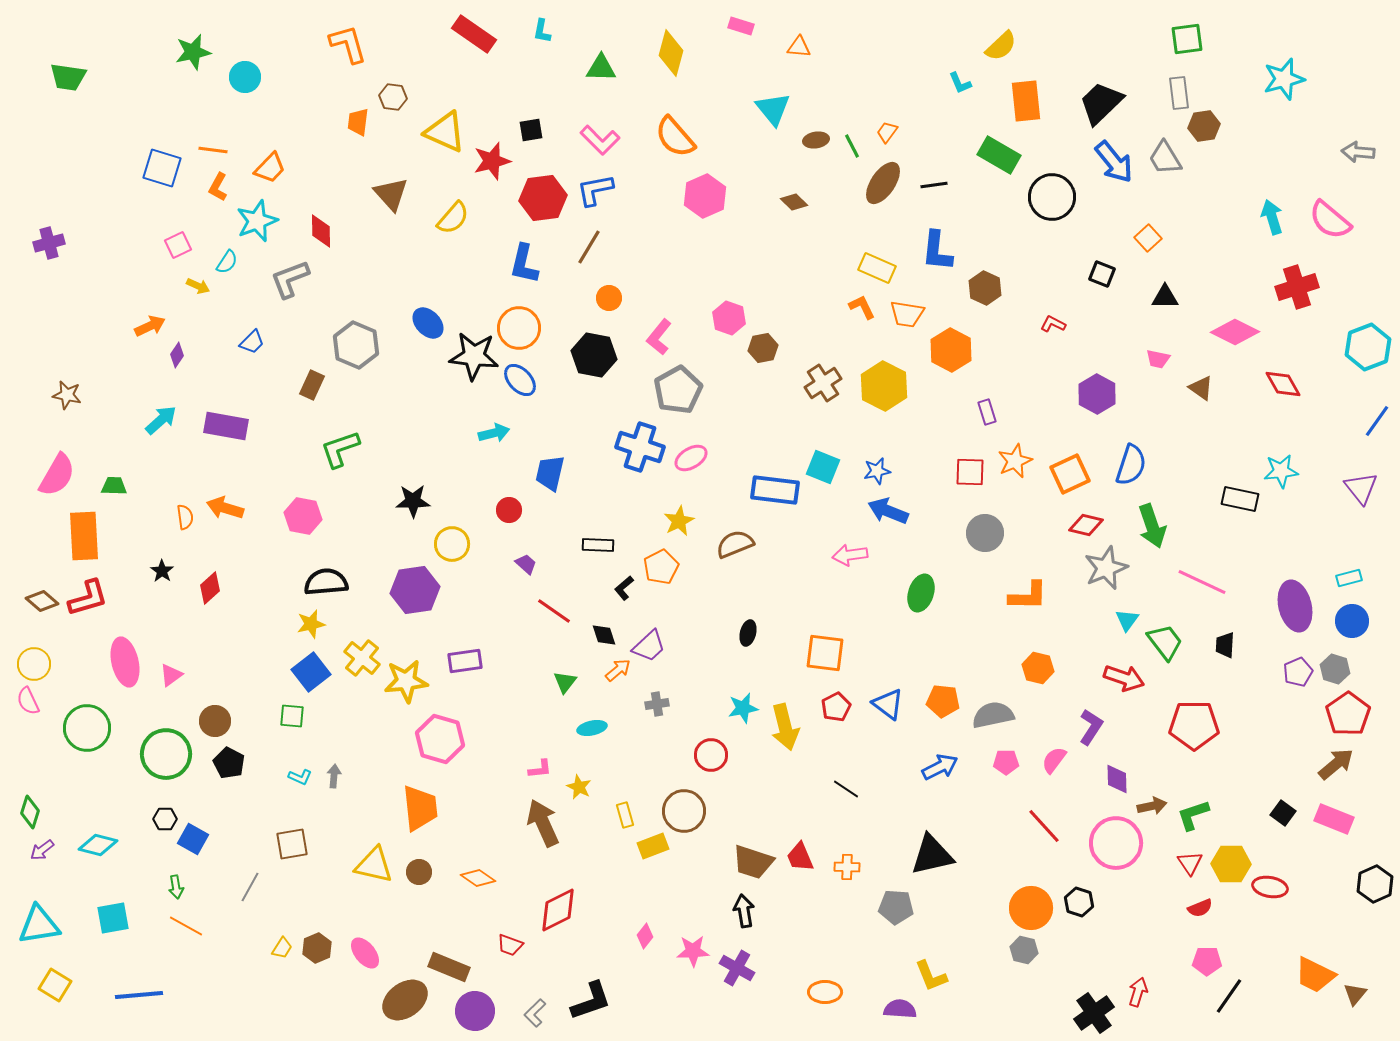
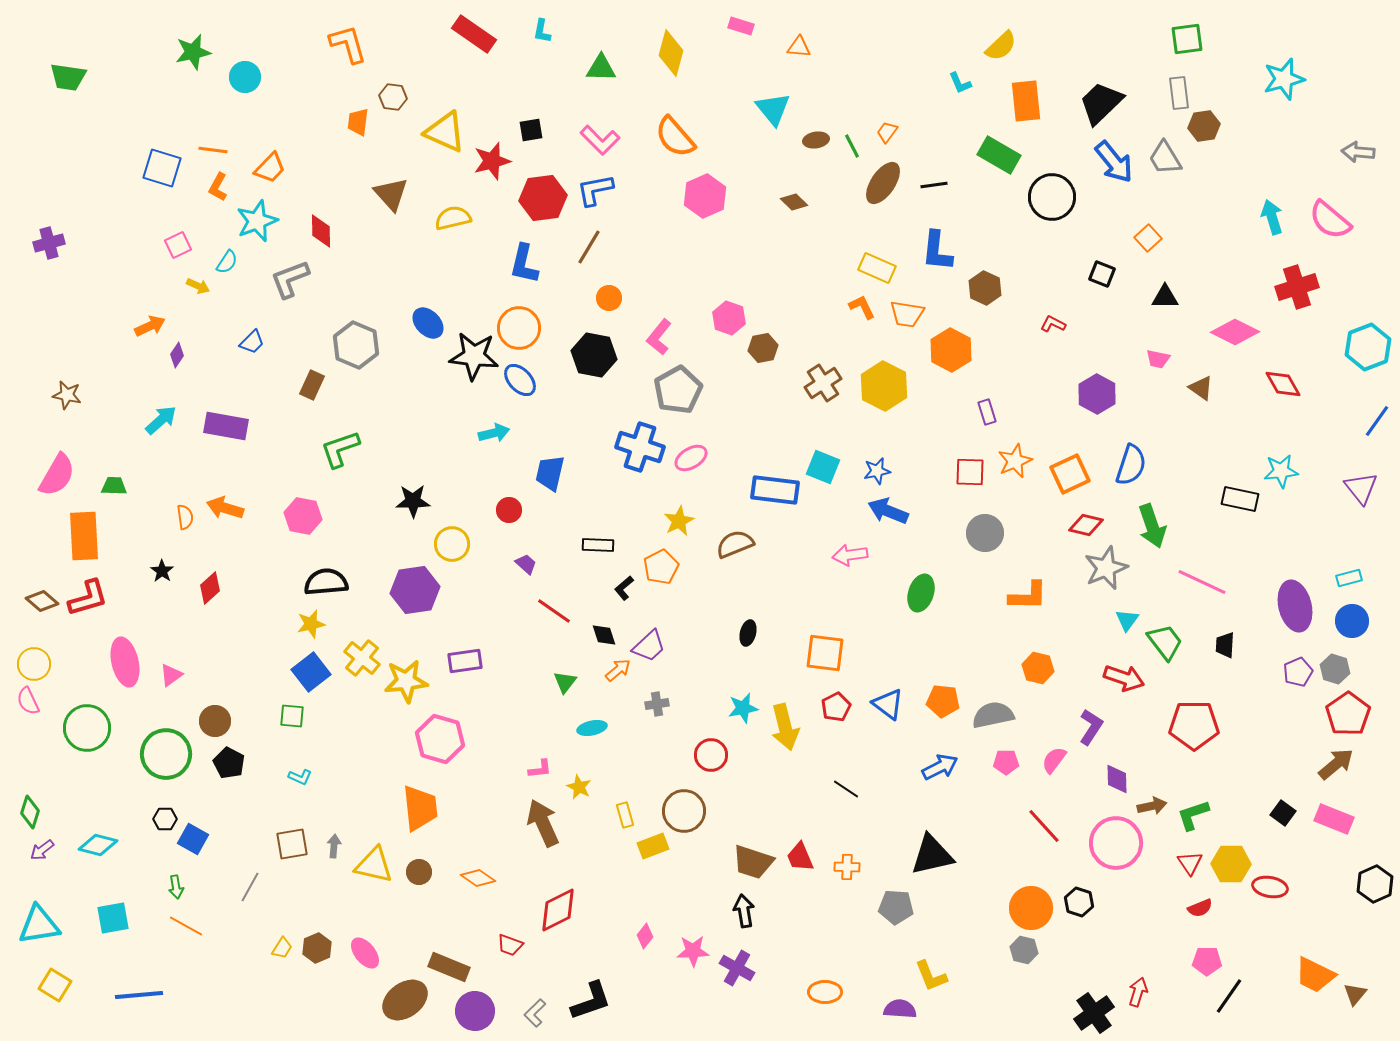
yellow semicircle at (453, 218): rotated 144 degrees counterclockwise
gray arrow at (334, 776): moved 70 px down
